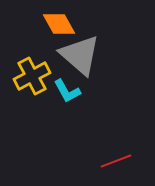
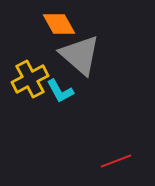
yellow cross: moved 2 px left, 3 px down
cyan L-shape: moved 7 px left
